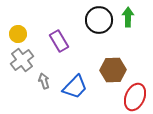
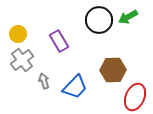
green arrow: rotated 120 degrees counterclockwise
